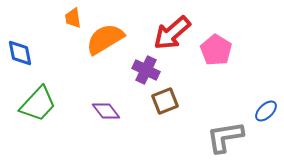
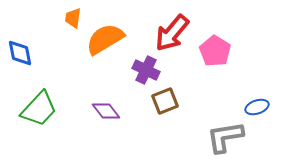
orange trapezoid: rotated 15 degrees clockwise
red arrow: rotated 9 degrees counterclockwise
pink pentagon: moved 1 px left, 1 px down
green trapezoid: moved 1 px right, 5 px down
blue ellipse: moved 9 px left, 4 px up; rotated 25 degrees clockwise
